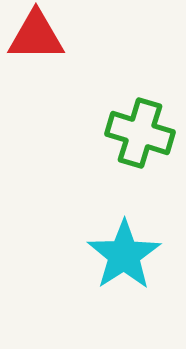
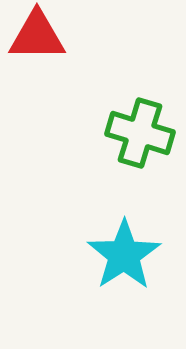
red triangle: moved 1 px right
